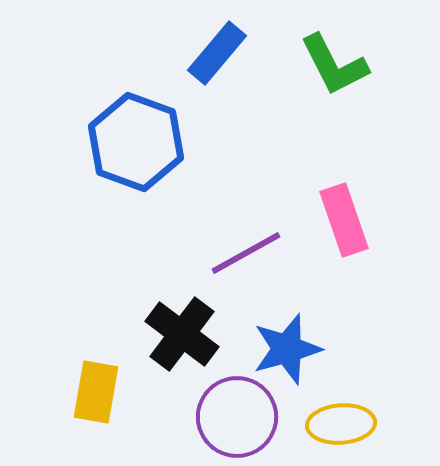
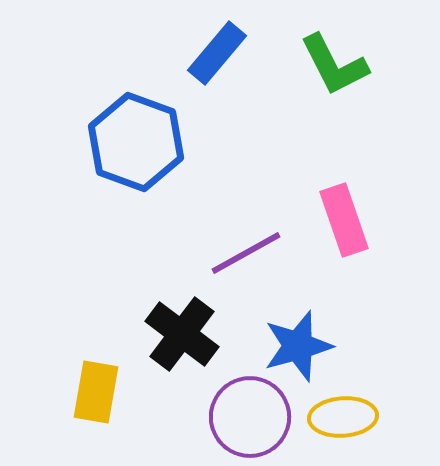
blue star: moved 11 px right, 3 px up
purple circle: moved 13 px right
yellow ellipse: moved 2 px right, 7 px up
